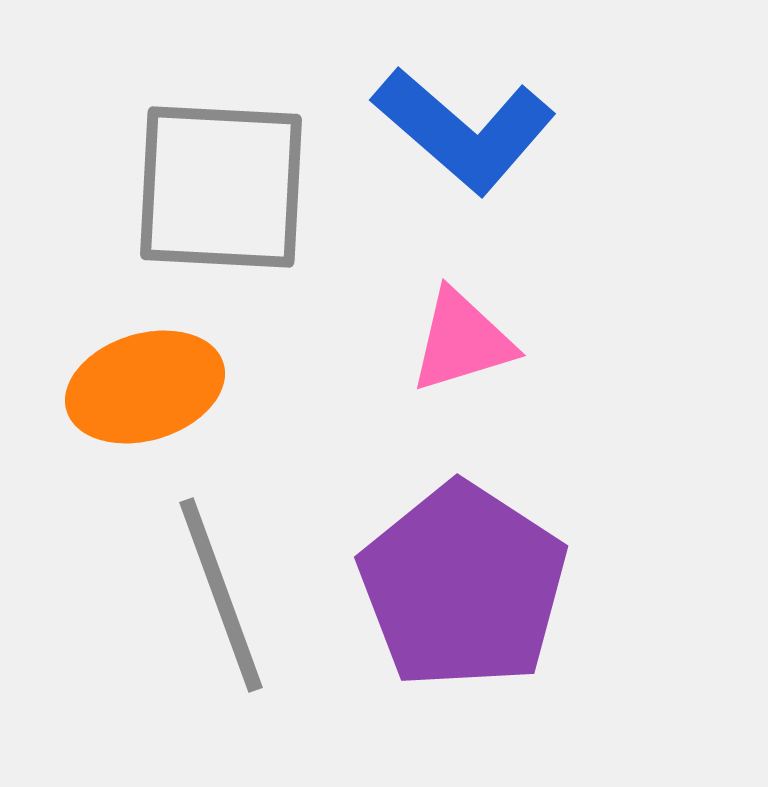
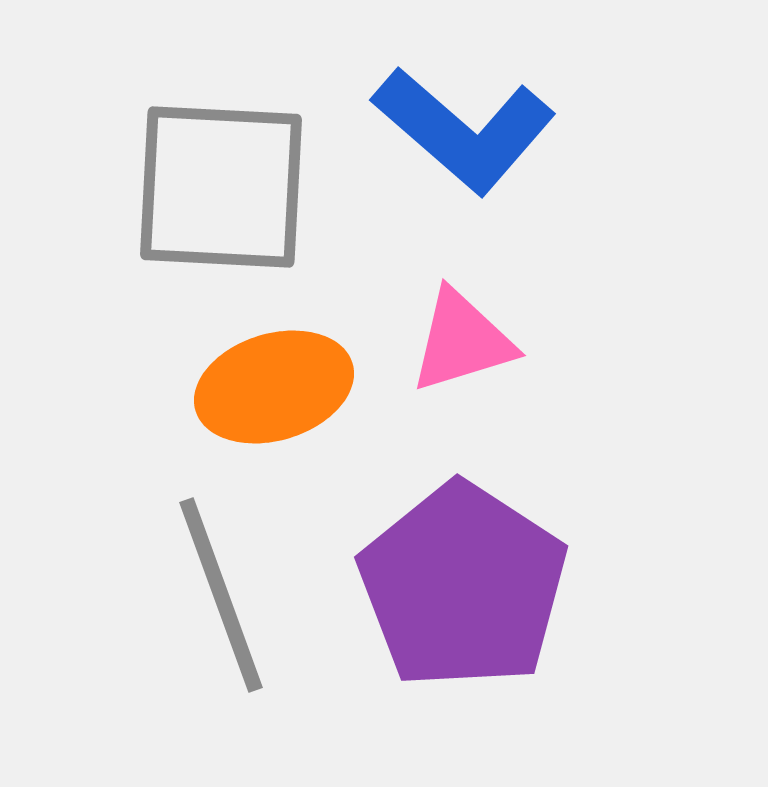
orange ellipse: moved 129 px right
